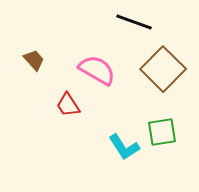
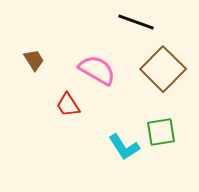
black line: moved 2 px right
brown trapezoid: rotated 10 degrees clockwise
green square: moved 1 px left
